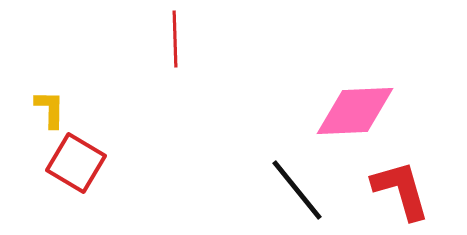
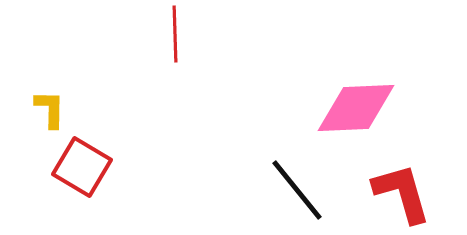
red line: moved 5 px up
pink diamond: moved 1 px right, 3 px up
red square: moved 6 px right, 4 px down
red L-shape: moved 1 px right, 3 px down
